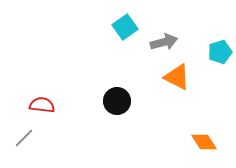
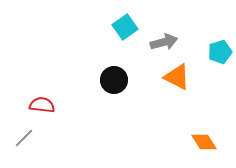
black circle: moved 3 px left, 21 px up
